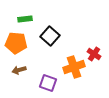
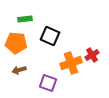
black square: rotated 18 degrees counterclockwise
red cross: moved 2 px left, 1 px down; rotated 24 degrees clockwise
orange cross: moved 3 px left, 4 px up
